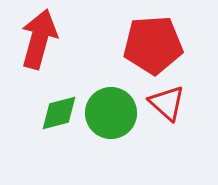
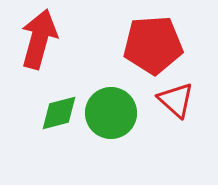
red triangle: moved 9 px right, 3 px up
